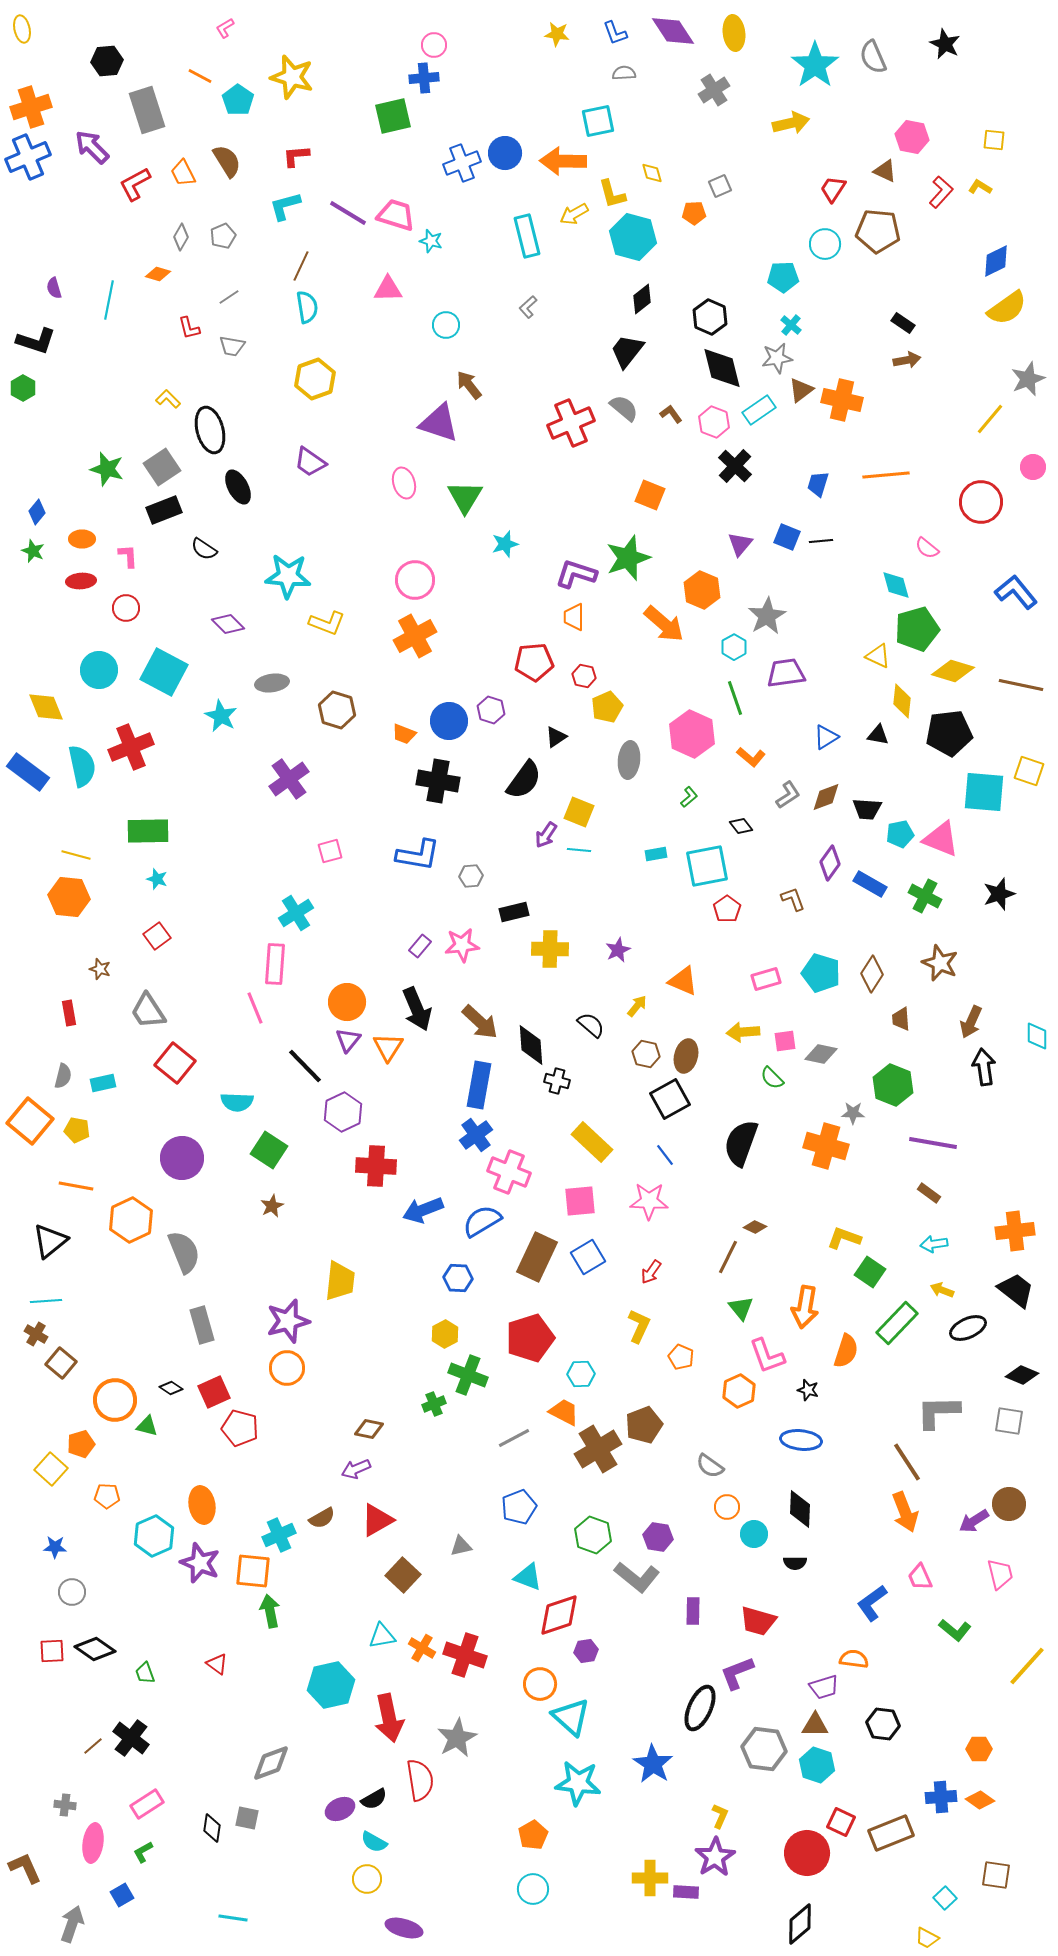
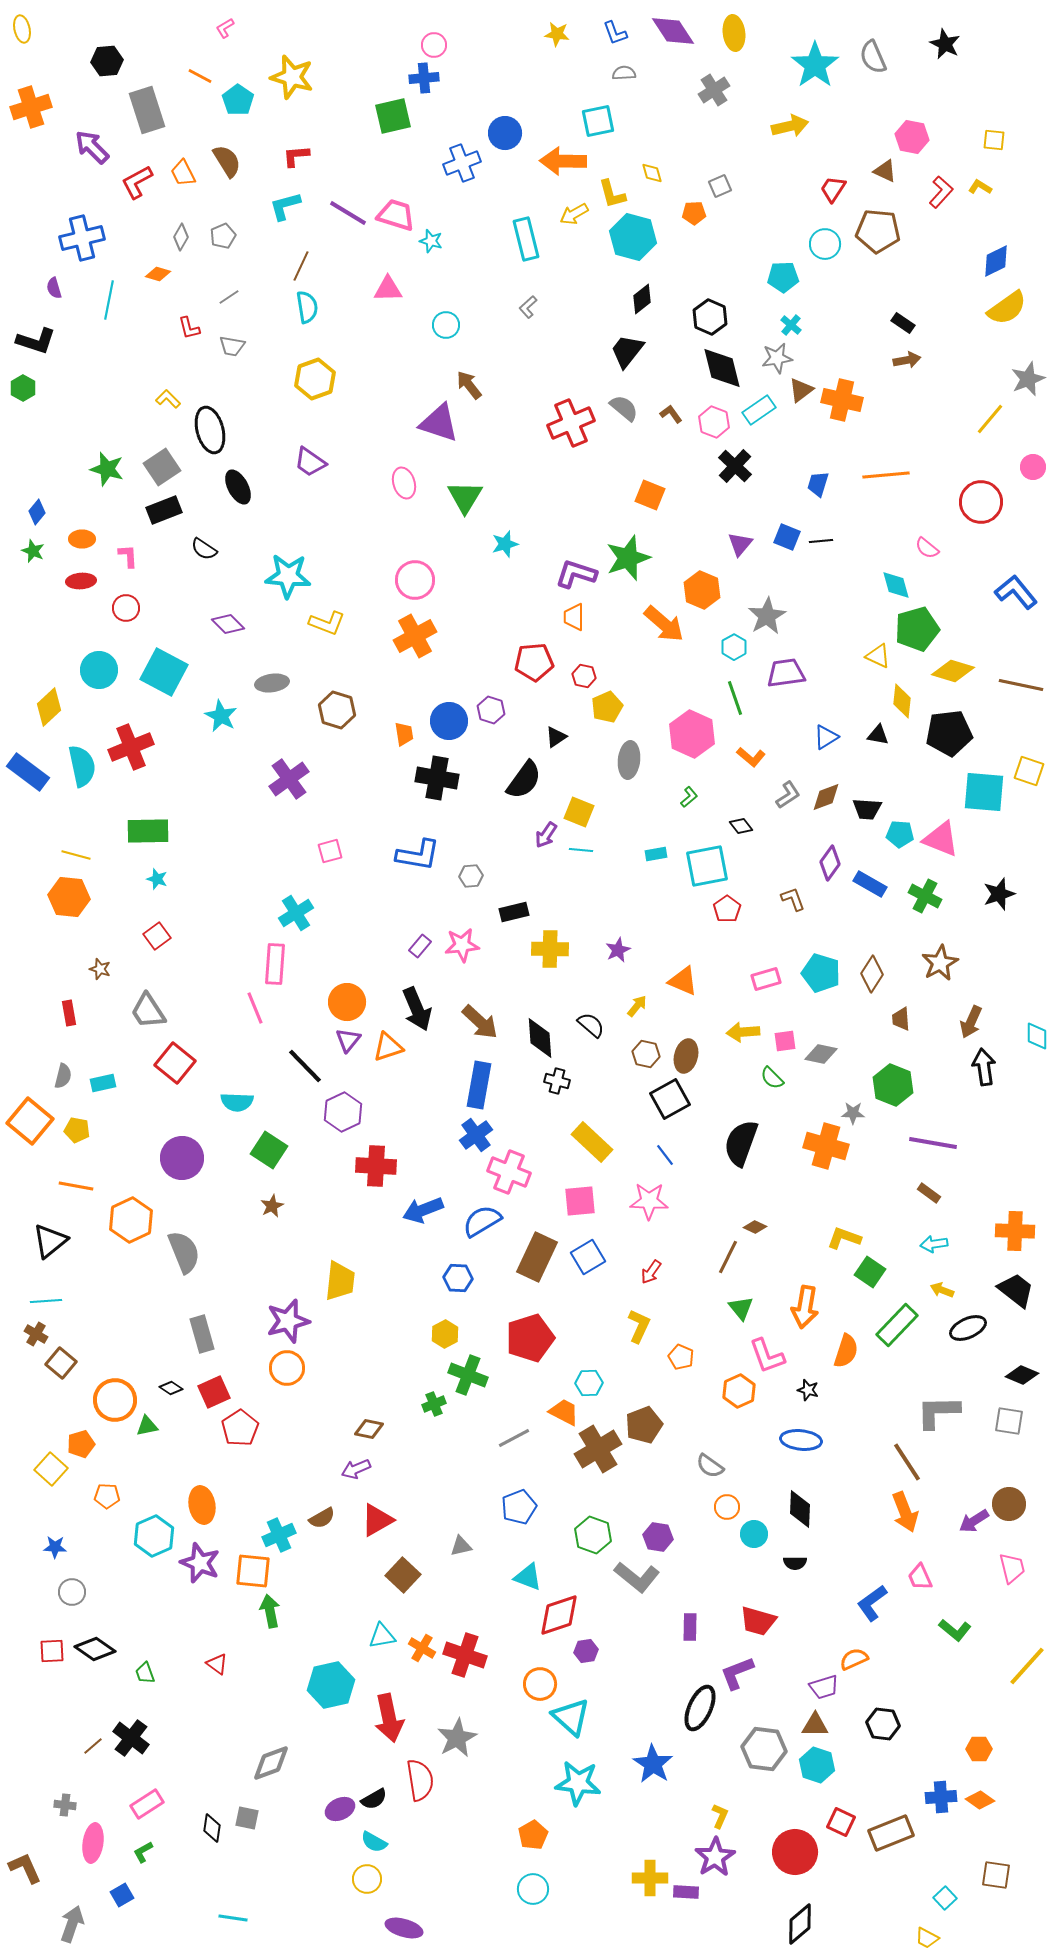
yellow arrow at (791, 123): moved 1 px left, 3 px down
blue circle at (505, 153): moved 20 px up
blue cross at (28, 157): moved 54 px right, 81 px down; rotated 9 degrees clockwise
red L-shape at (135, 184): moved 2 px right, 2 px up
cyan rectangle at (527, 236): moved 1 px left, 3 px down
yellow diamond at (46, 707): moved 3 px right; rotated 69 degrees clockwise
orange trapezoid at (404, 734): rotated 120 degrees counterclockwise
black cross at (438, 781): moved 1 px left, 3 px up
cyan pentagon at (900, 834): rotated 16 degrees clockwise
cyan line at (579, 850): moved 2 px right
brown star at (940, 963): rotated 21 degrees clockwise
black diamond at (531, 1045): moved 9 px right, 7 px up
orange triangle at (388, 1047): rotated 40 degrees clockwise
orange cross at (1015, 1231): rotated 9 degrees clockwise
green rectangle at (897, 1323): moved 2 px down
gray rectangle at (202, 1325): moved 9 px down
cyan hexagon at (581, 1374): moved 8 px right, 9 px down
green triangle at (147, 1426): rotated 25 degrees counterclockwise
red pentagon at (240, 1428): rotated 24 degrees clockwise
pink trapezoid at (1000, 1574): moved 12 px right, 6 px up
purple rectangle at (693, 1611): moved 3 px left, 16 px down
orange semicircle at (854, 1659): rotated 32 degrees counterclockwise
red circle at (807, 1853): moved 12 px left, 1 px up
